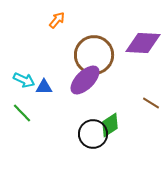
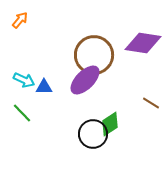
orange arrow: moved 37 px left
purple diamond: rotated 6 degrees clockwise
green diamond: moved 1 px up
